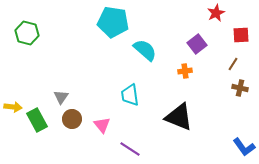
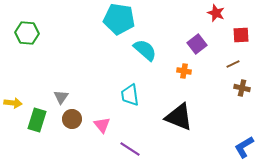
red star: rotated 24 degrees counterclockwise
cyan pentagon: moved 6 px right, 3 px up
green hexagon: rotated 10 degrees counterclockwise
brown line: rotated 32 degrees clockwise
orange cross: moved 1 px left; rotated 16 degrees clockwise
brown cross: moved 2 px right
yellow arrow: moved 4 px up
green rectangle: rotated 45 degrees clockwise
blue L-shape: rotated 95 degrees clockwise
